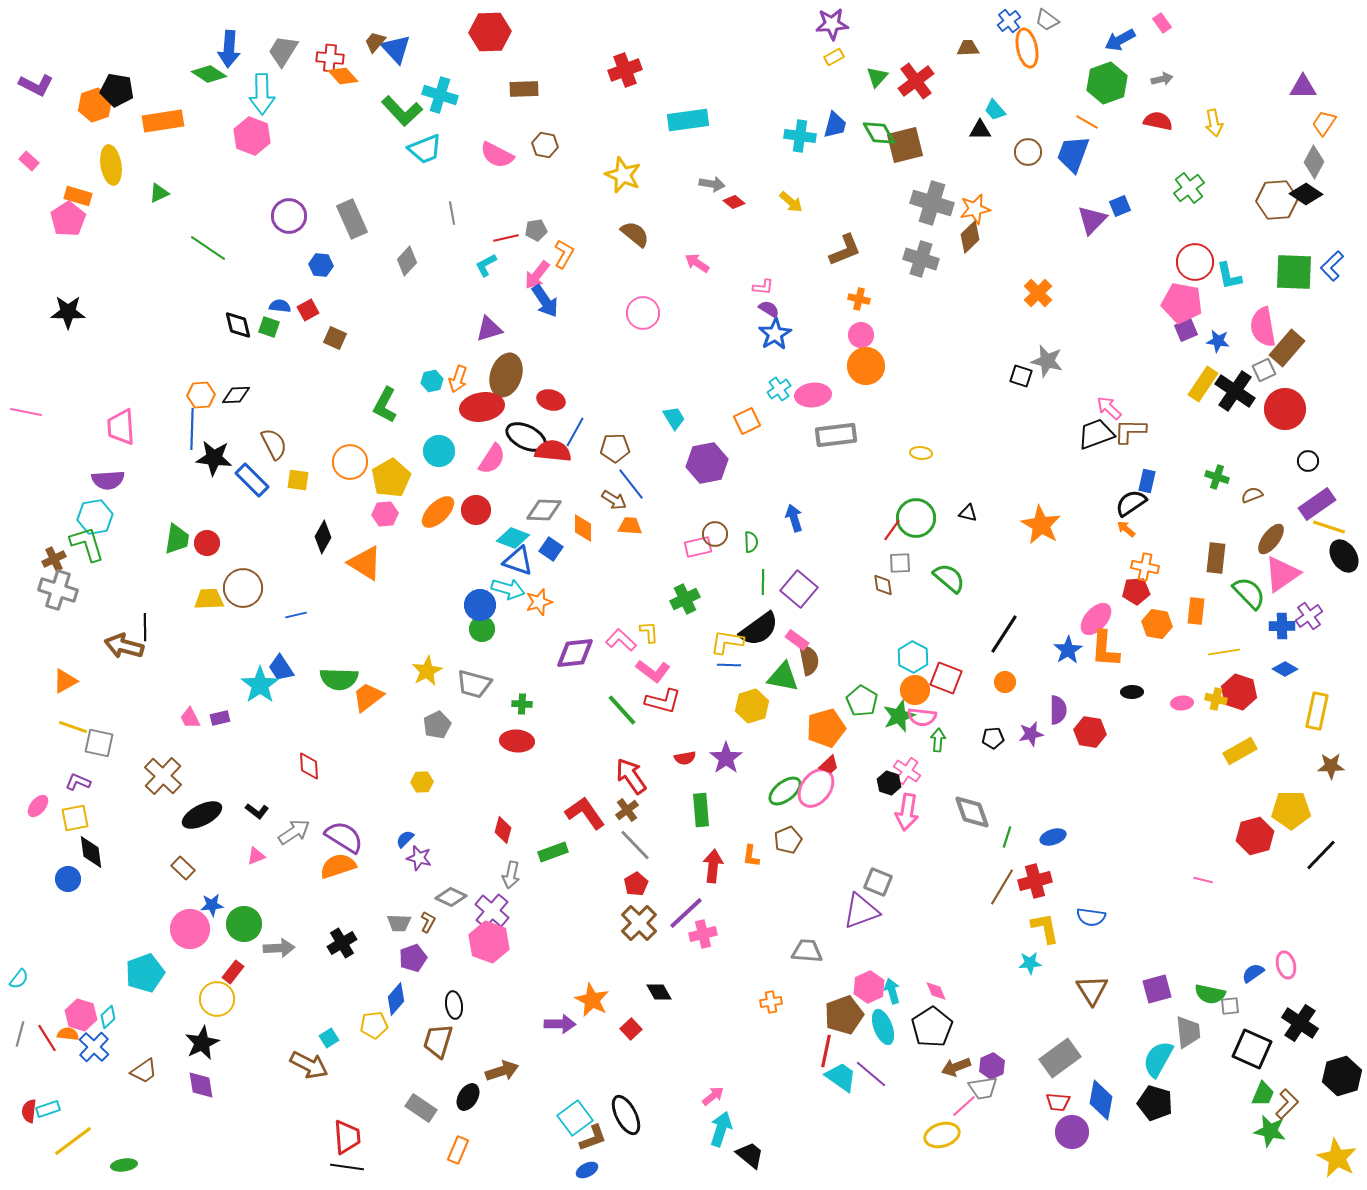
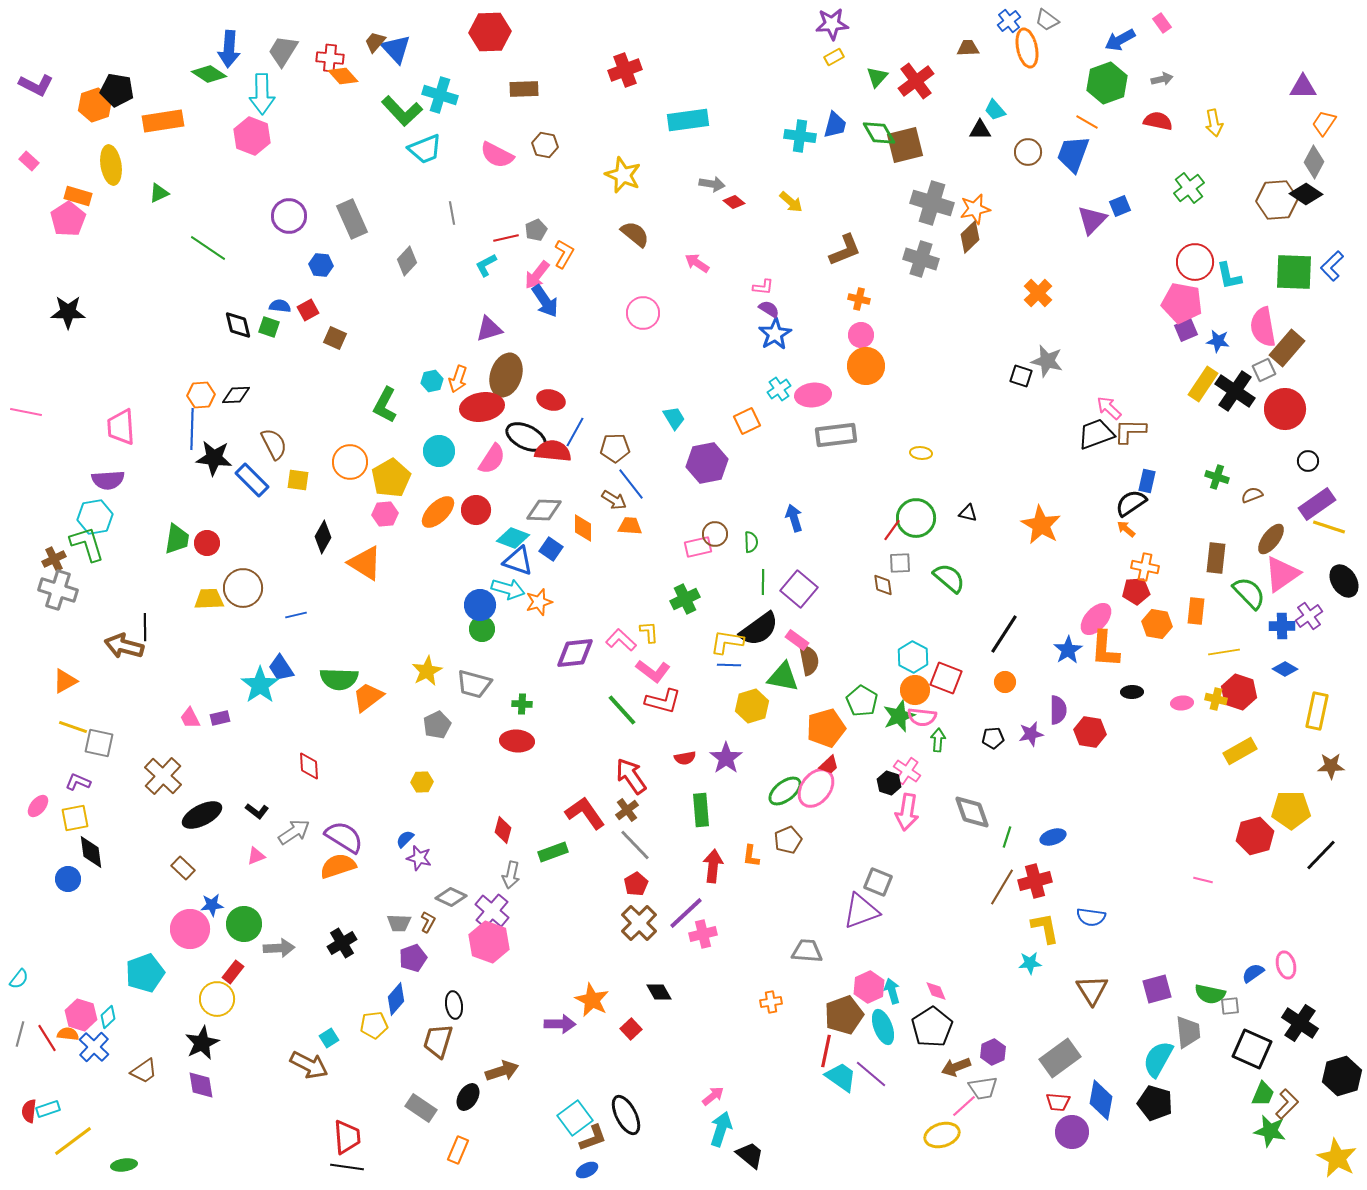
gray pentagon at (536, 230): rotated 15 degrees counterclockwise
black ellipse at (1344, 556): moved 25 px down
purple hexagon at (992, 1066): moved 1 px right, 14 px up
